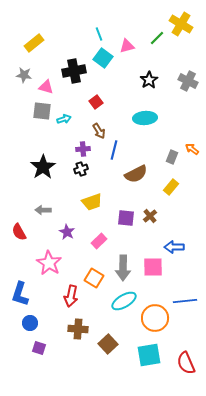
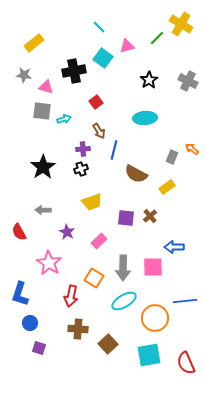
cyan line at (99, 34): moved 7 px up; rotated 24 degrees counterclockwise
brown semicircle at (136, 174): rotated 55 degrees clockwise
yellow rectangle at (171, 187): moved 4 px left; rotated 14 degrees clockwise
